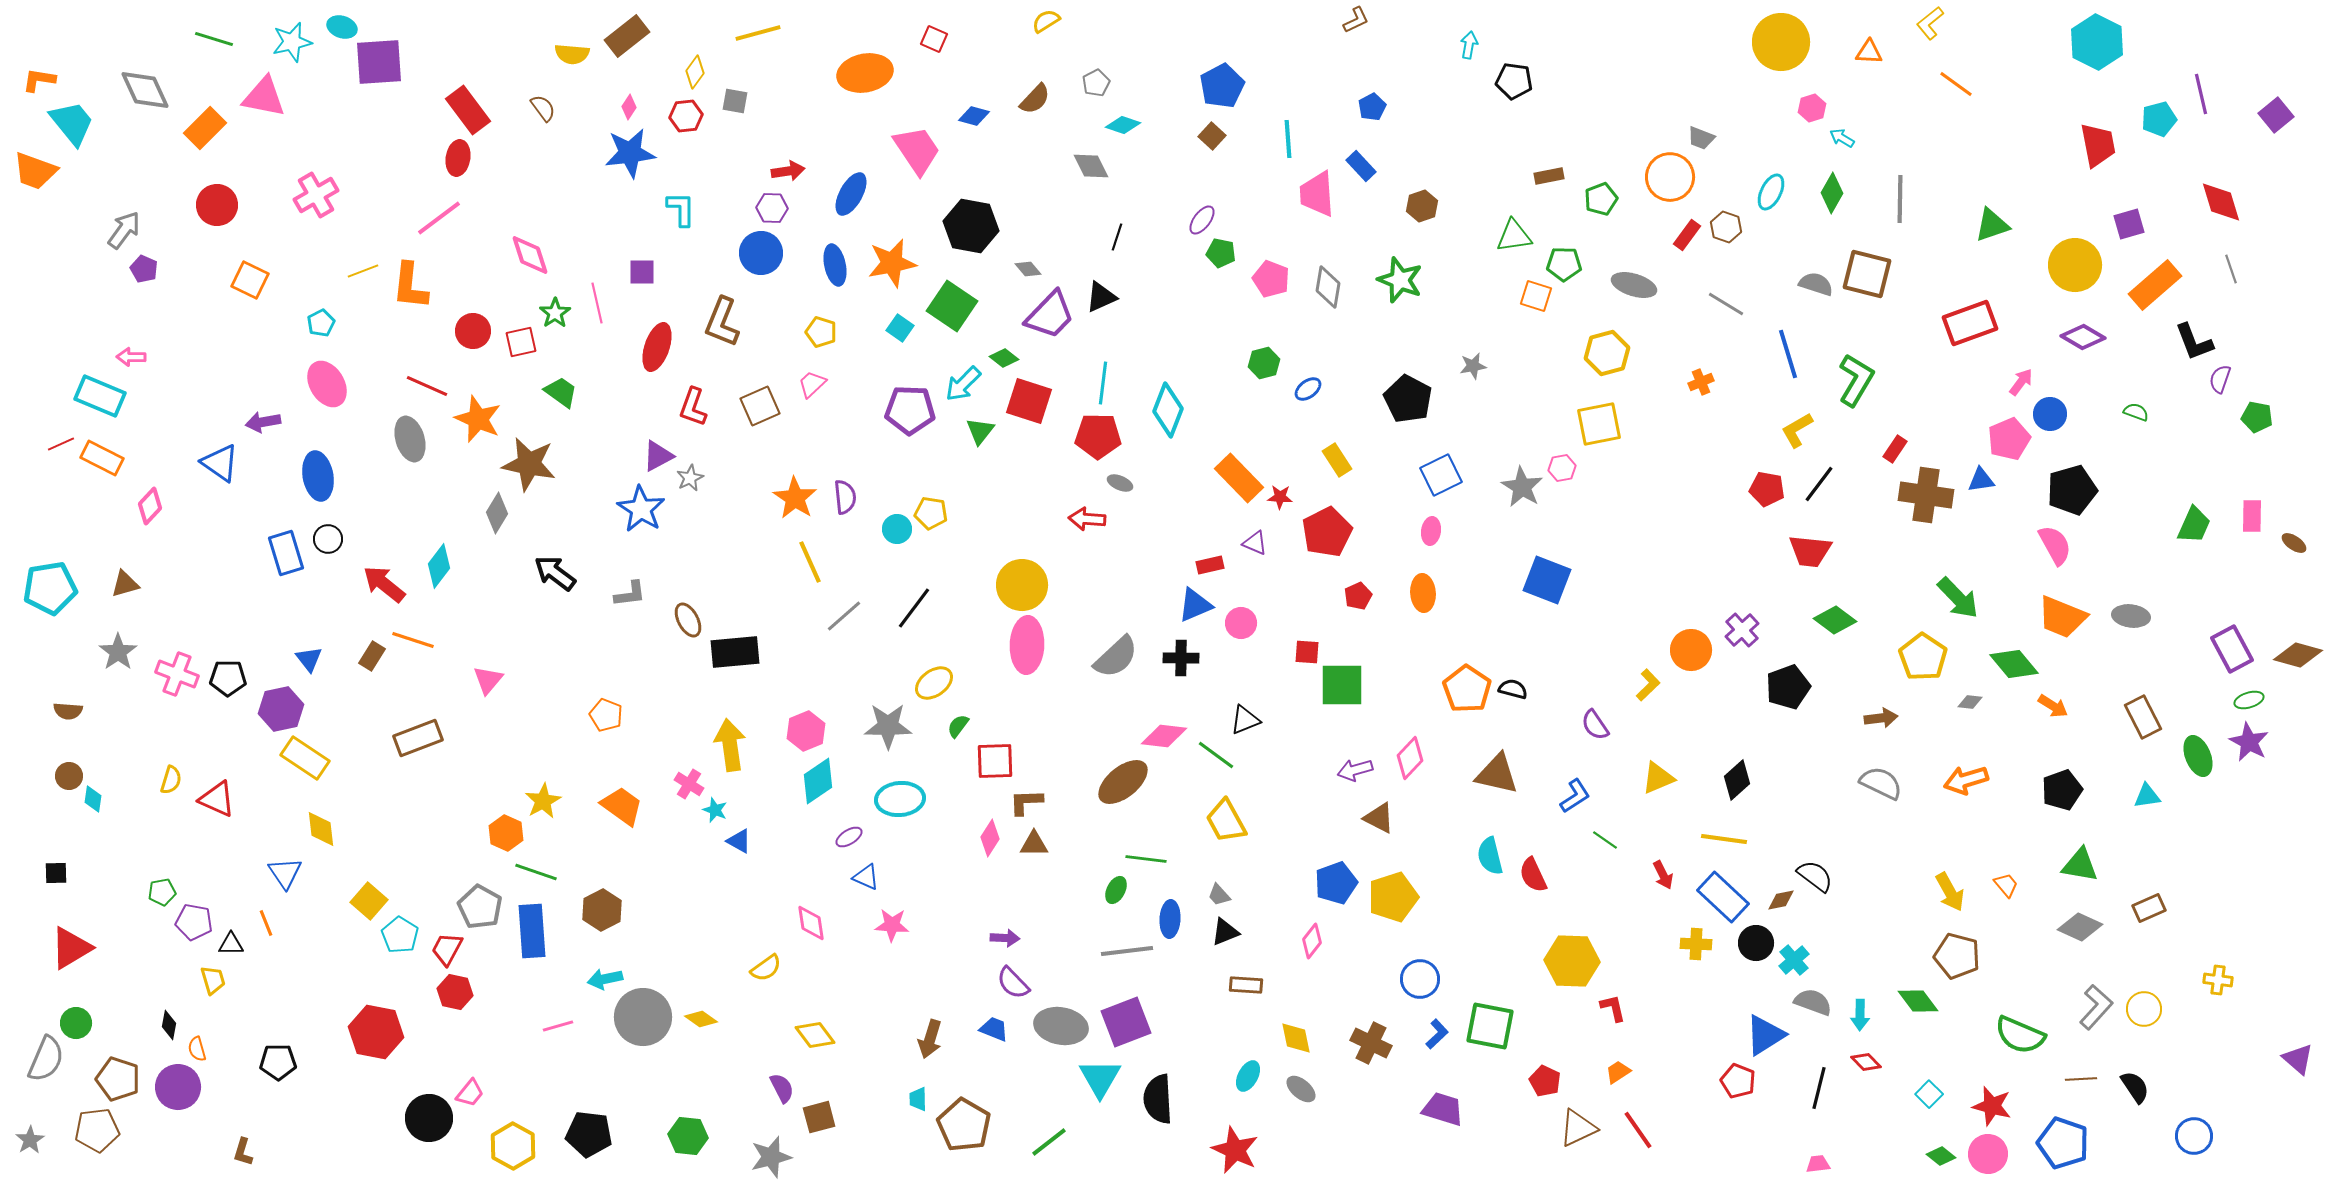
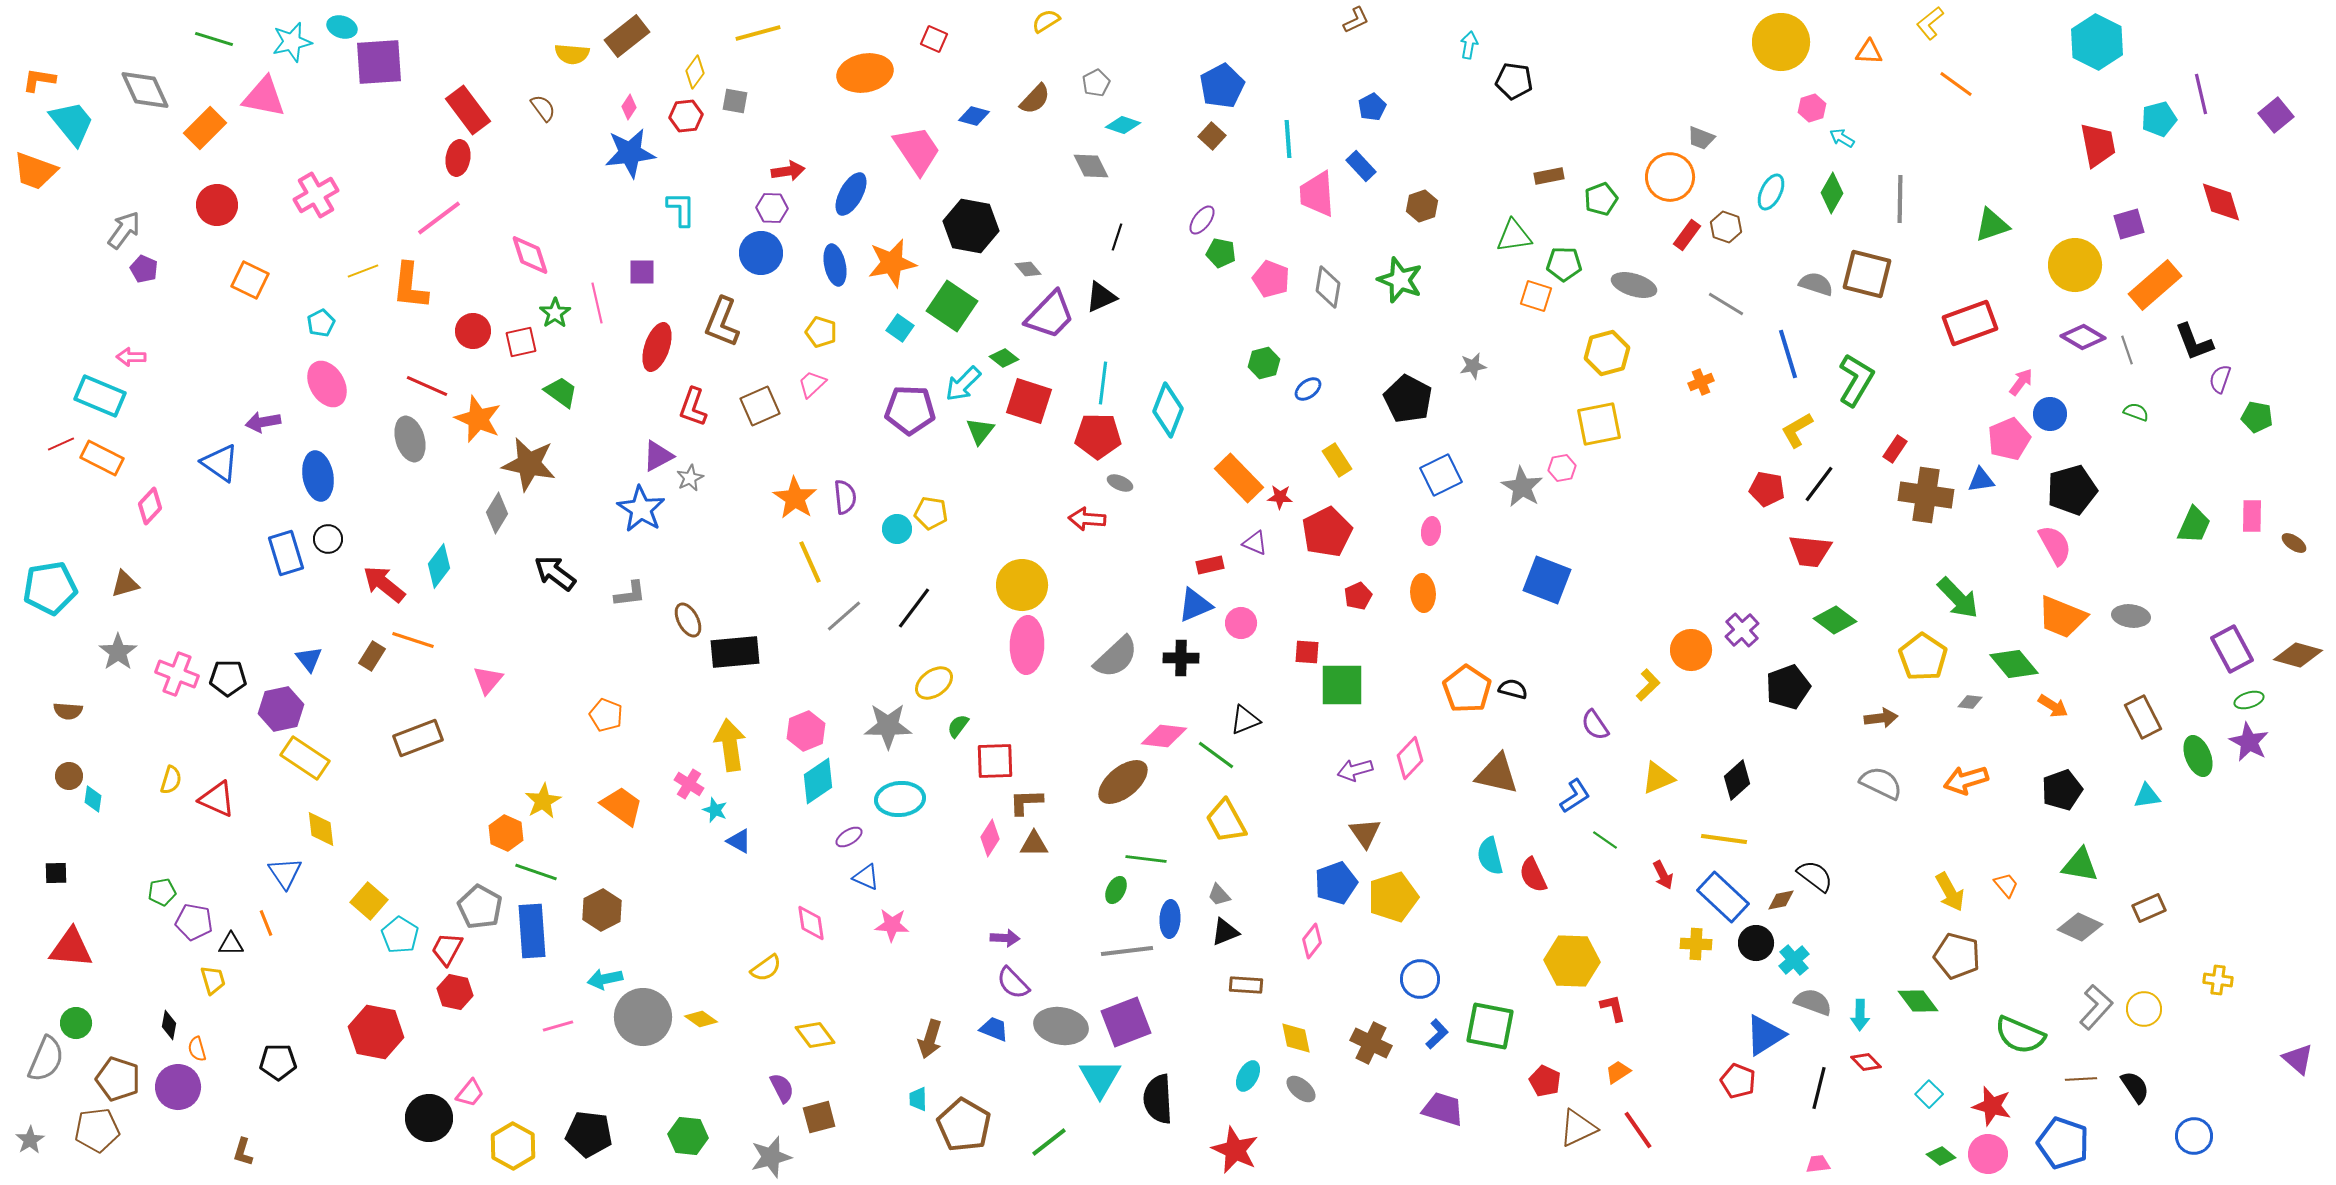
gray line at (2231, 269): moved 104 px left, 81 px down
brown triangle at (1379, 818): moved 14 px left, 15 px down; rotated 28 degrees clockwise
red triangle at (71, 948): rotated 36 degrees clockwise
